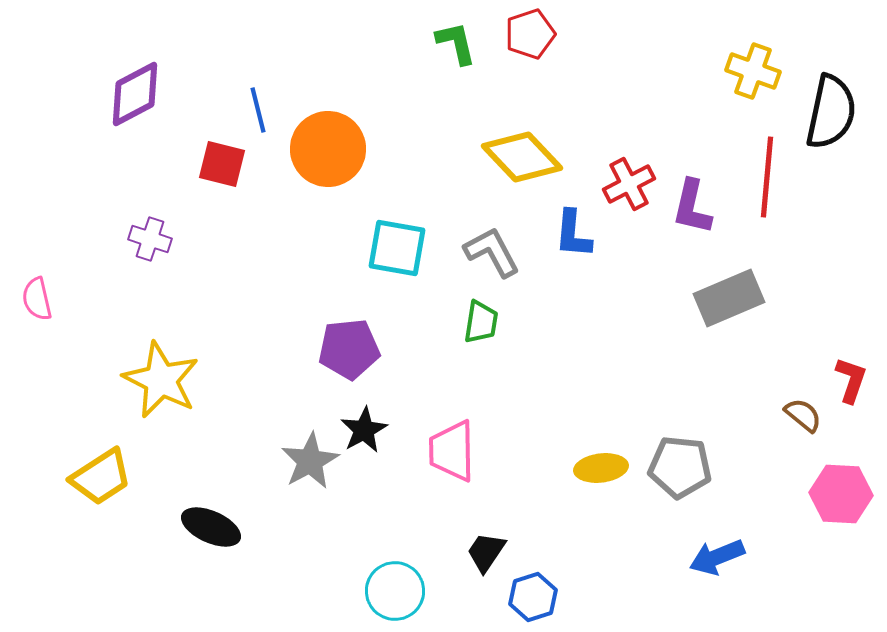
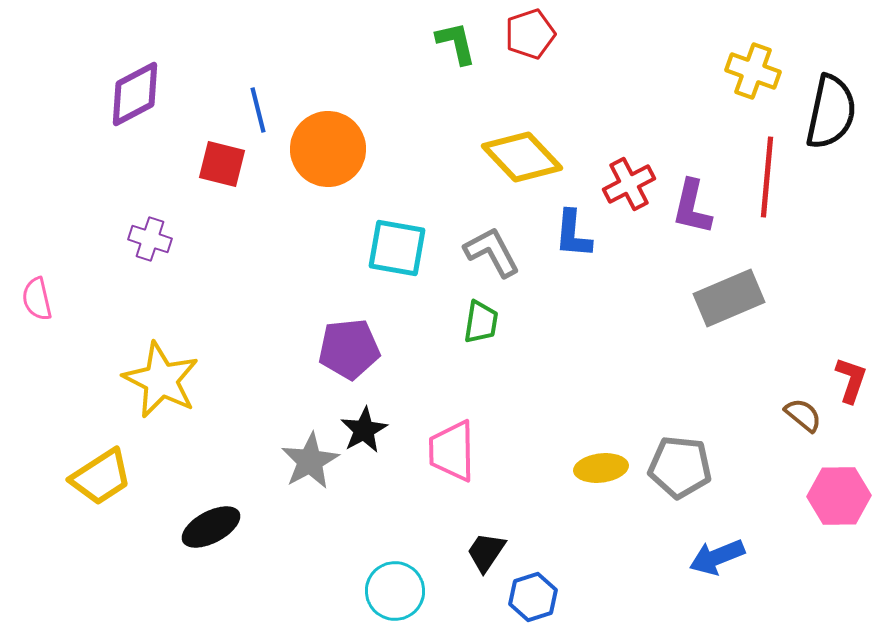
pink hexagon: moved 2 px left, 2 px down; rotated 4 degrees counterclockwise
black ellipse: rotated 52 degrees counterclockwise
